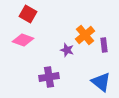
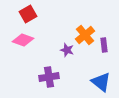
red square: rotated 30 degrees clockwise
